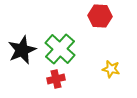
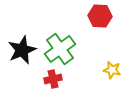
green cross: rotated 12 degrees clockwise
yellow star: moved 1 px right, 1 px down
red cross: moved 3 px left
